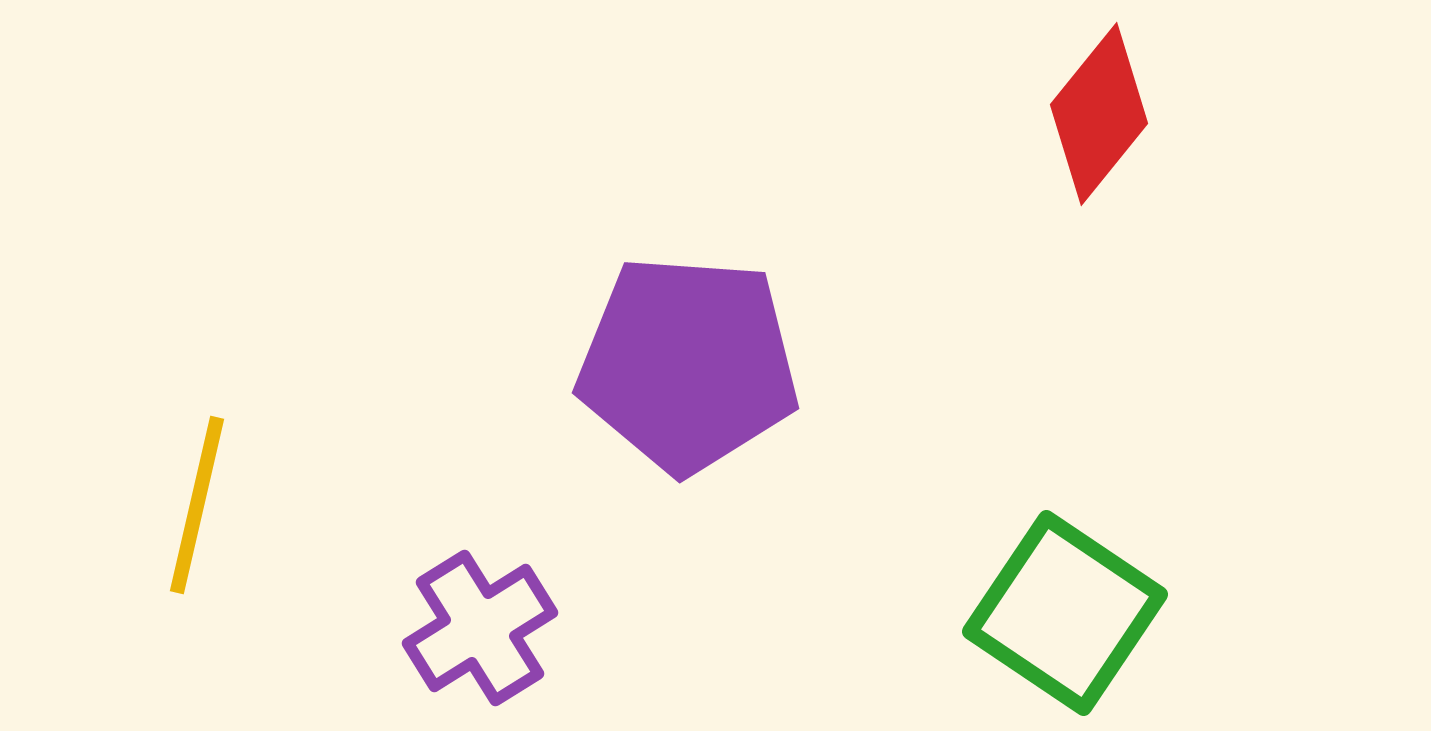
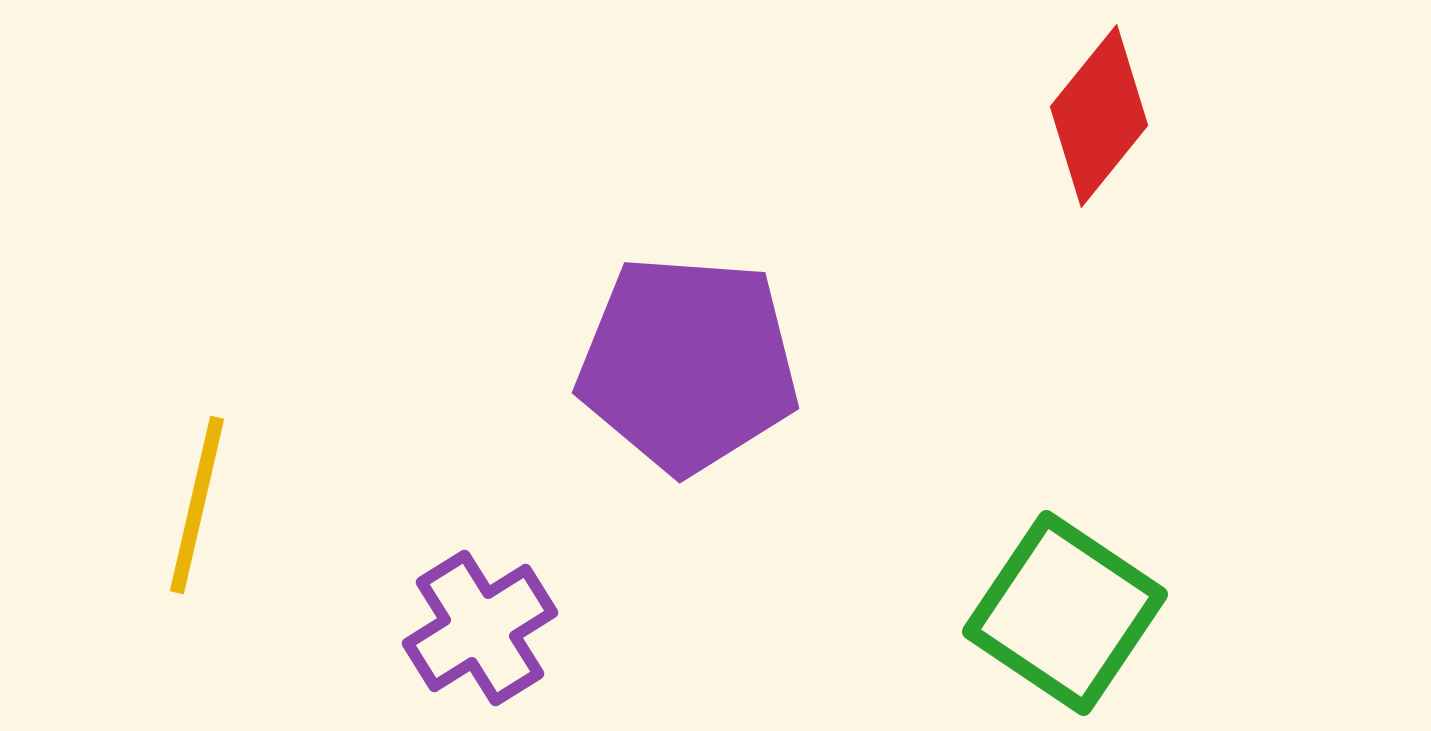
red diamond: moved 2 px down
